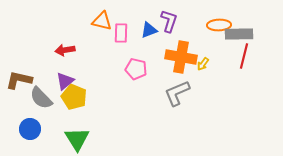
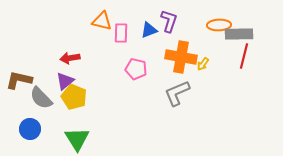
red arrow: moved 5 px right, 8 px down
